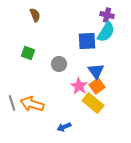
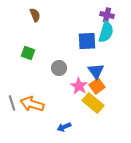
cyan semicircle: rotated 15 degrees counterclockwise
gray circle: moved 4 px down
